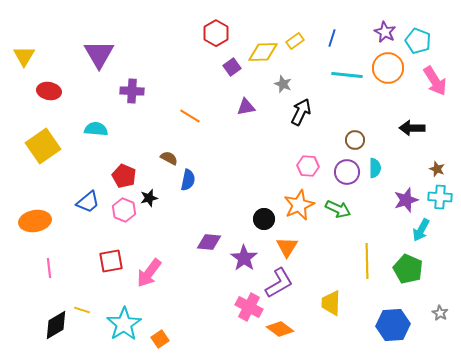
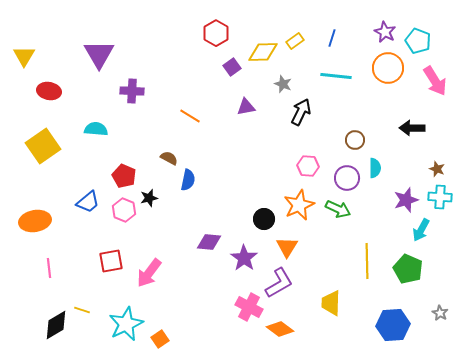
cyan line at (347, 75): moved 11 px left, 1 px down
purple circle at (347, 172): moved 6 px down
cyan star at (124, 324): moved 2 px right; rotated 8 degrees clockwise
